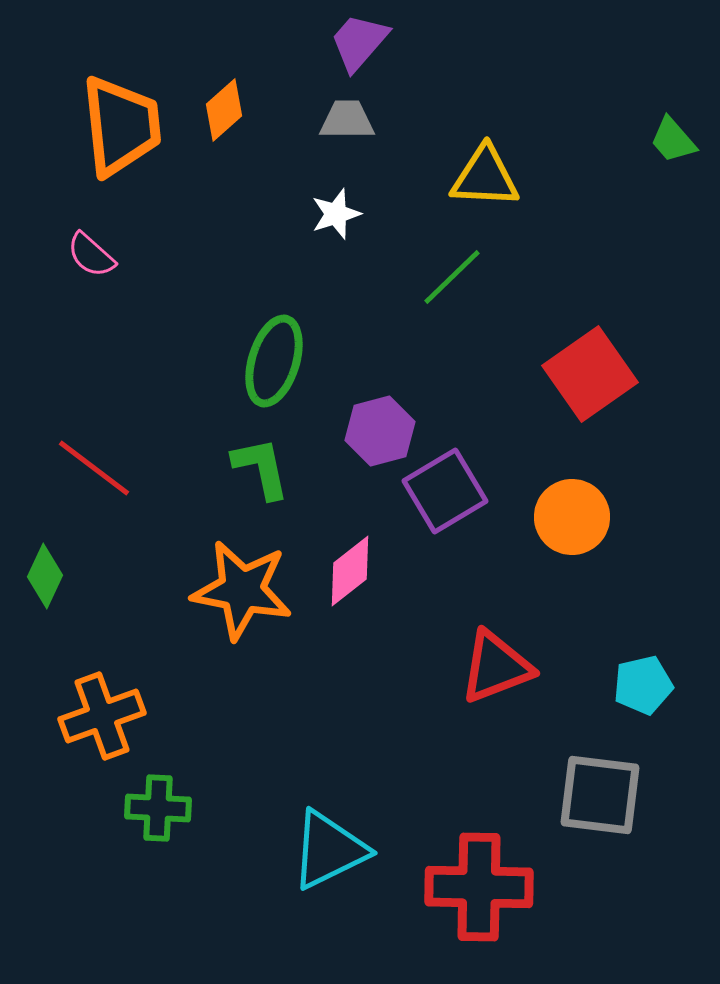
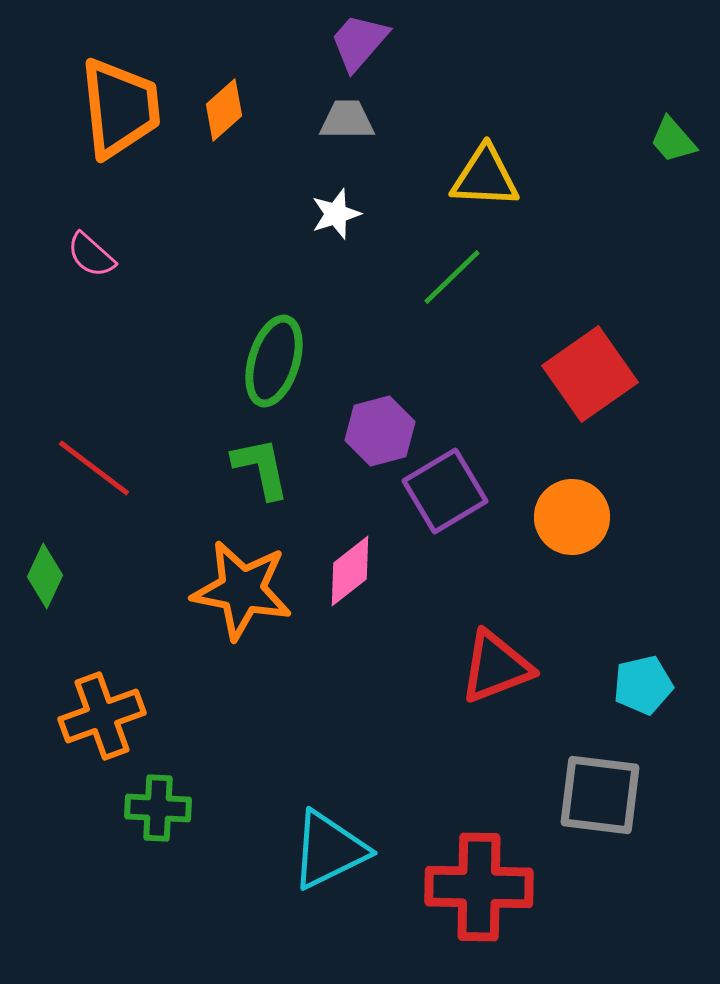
orange trapezoid: moved 1 px left, 18 px up
